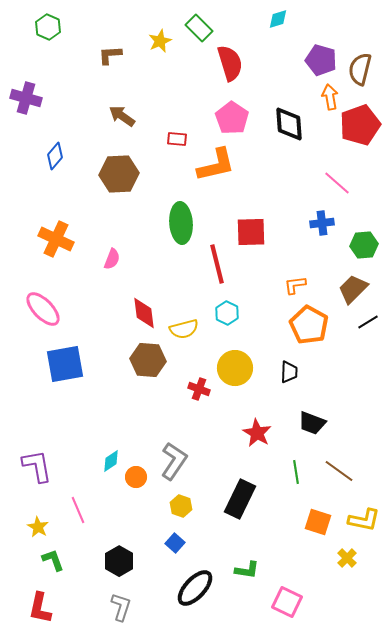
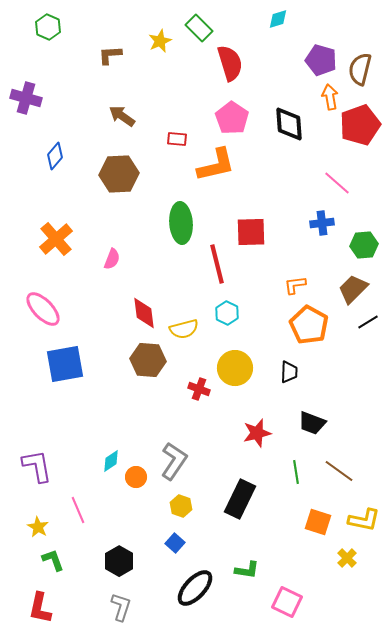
orange cross at (56, 239): rotated 24 degrees clockwise
red star at (257, 433): rotated 28 degrees clockwise
